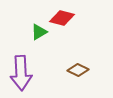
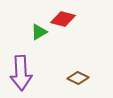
red diamond: moved 1 px right, 1 px down
brown diamond: moved 8 px down
